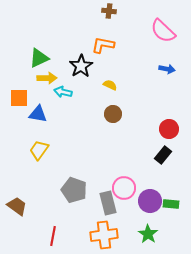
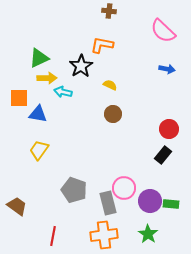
orange L-shape: moved 1 px left
